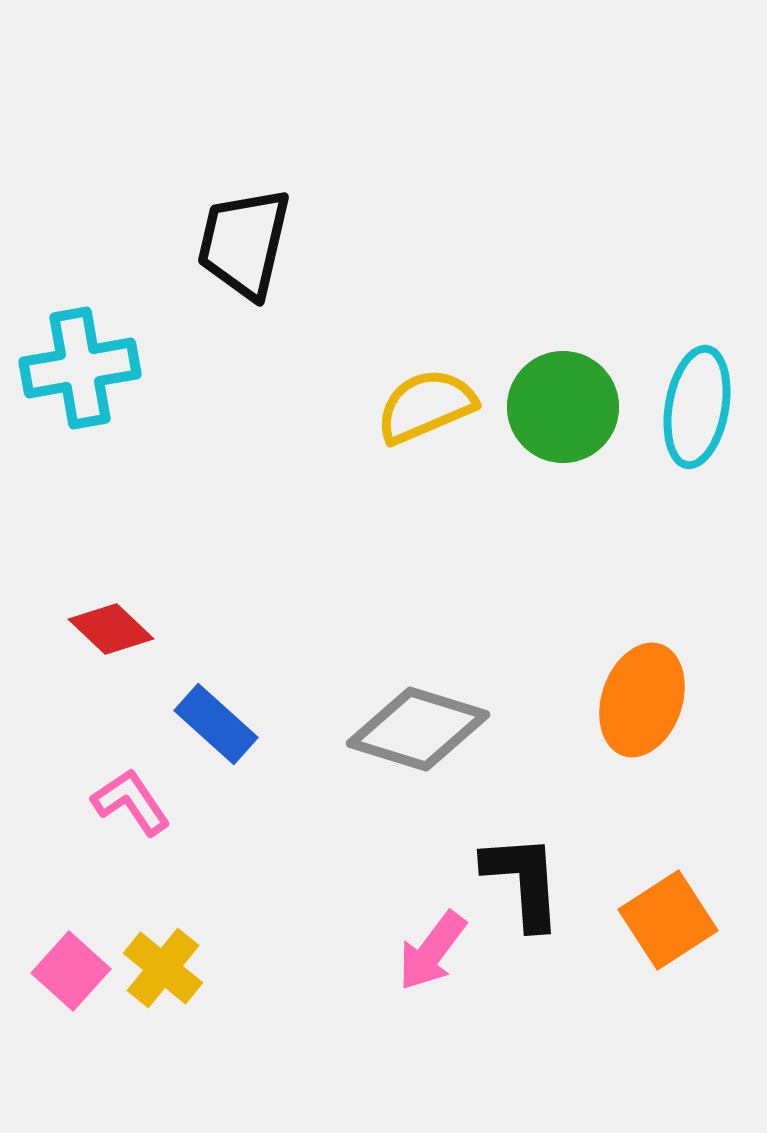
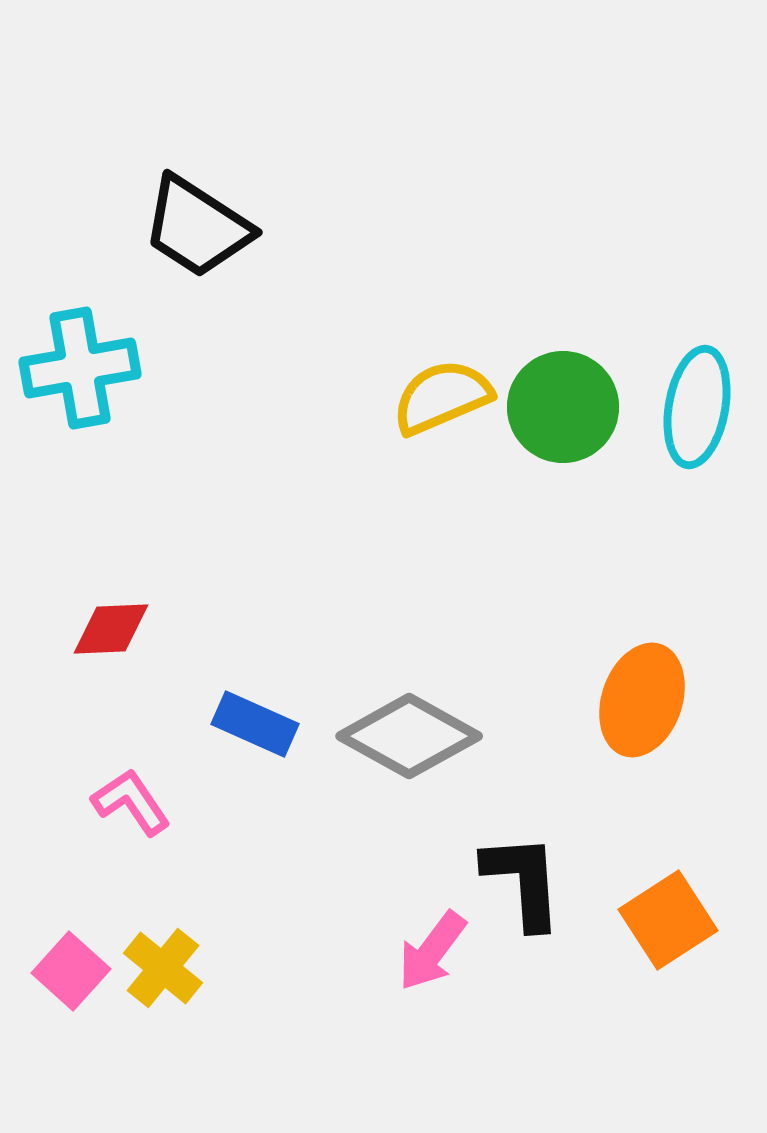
black trapezoid: moved 47 px left, 16 px up; rotated 70 degrees counterclockwise
yellow semicircle: moved 16 px right, 9 px up
red diamond: rotated 46 degrees counterclockwise
blue rectangle: moved 39 px right; rotated 18 degrees counterclockwise
gray diamond: moved 9 px left, 7 px down; rotated 12 degrees clockwise
